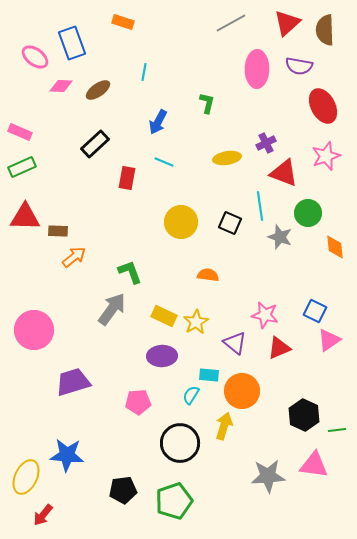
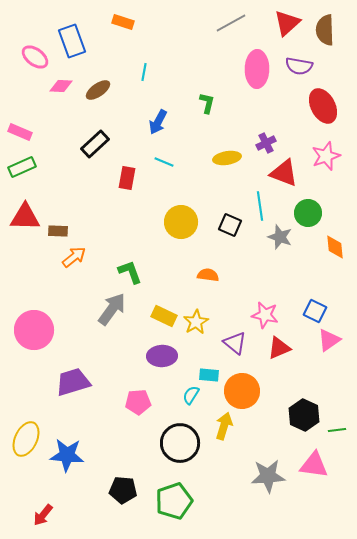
blue rectangle at (72, 43): moved 2 px up
black square at (230, 223): moved 2 px down
yellow ellipse at (26, 477): moved 38 px up
black pentagon at (123, 490): rotated 12 degrees clockwise
